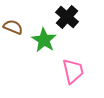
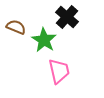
brown semicircle: moved 3 px right
pink trapezoid: moved 14 px left
